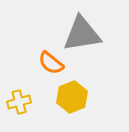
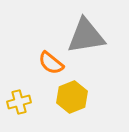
gray triangle: moved 4 px right, 2 px down
